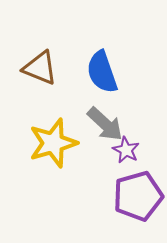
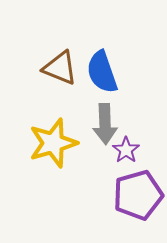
brown triangle: moved 20 px right
gray arrow: rotated 45 degrees clockwise
purple star: rotated 8 degrees clockwise
purple pentagon: moved 1 px up
